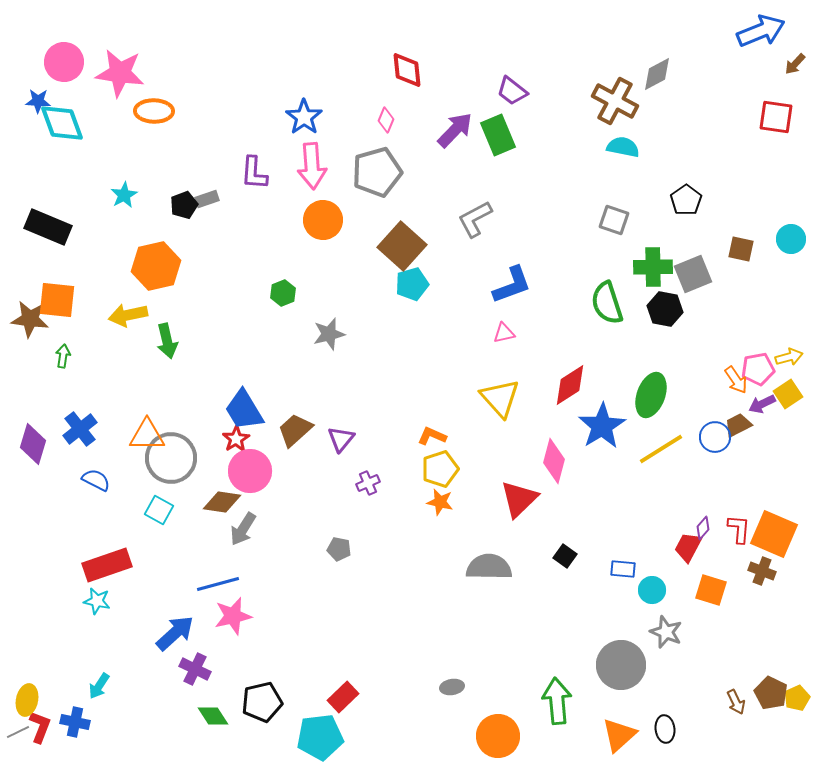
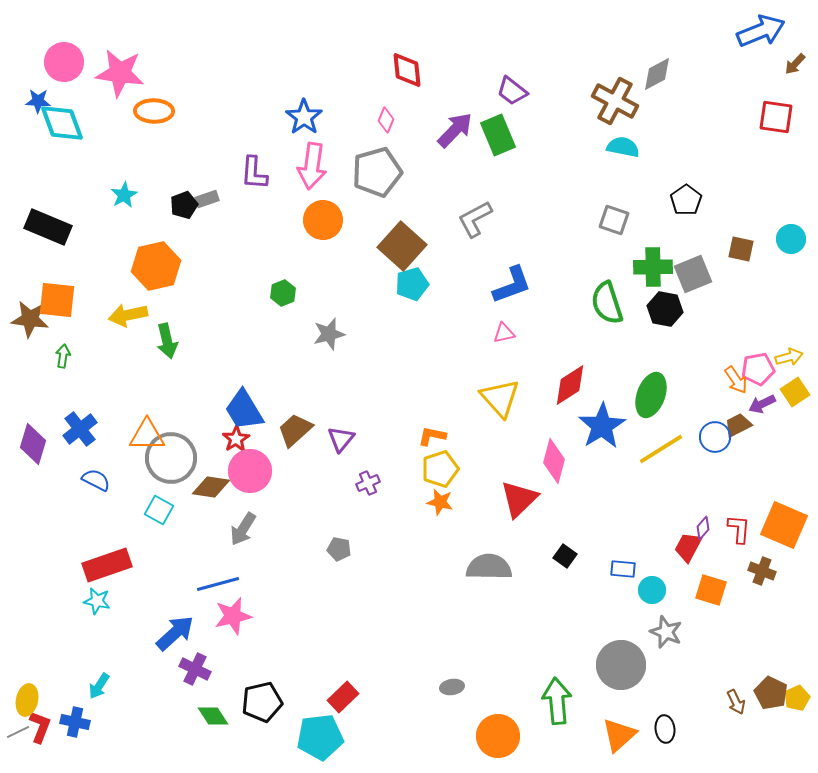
pink arrow at (312, 166): rotated 12 degrees clockwise
yellow square at (788, 394): moved 7 px right, 2 px up
orange L-shape at (432, 436): rotated 12 degrees counterclockwise
brown diamond at (222, 502): moved 11 px left, 15 px up
orange square at (774, 534): moved 10 px right, 9 px up
